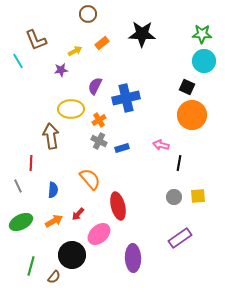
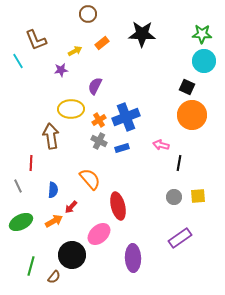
blue cross: moved 19 px down; rotated 8 degrees counterclockwise
red arrow: moved 7 px left, 7 px up
